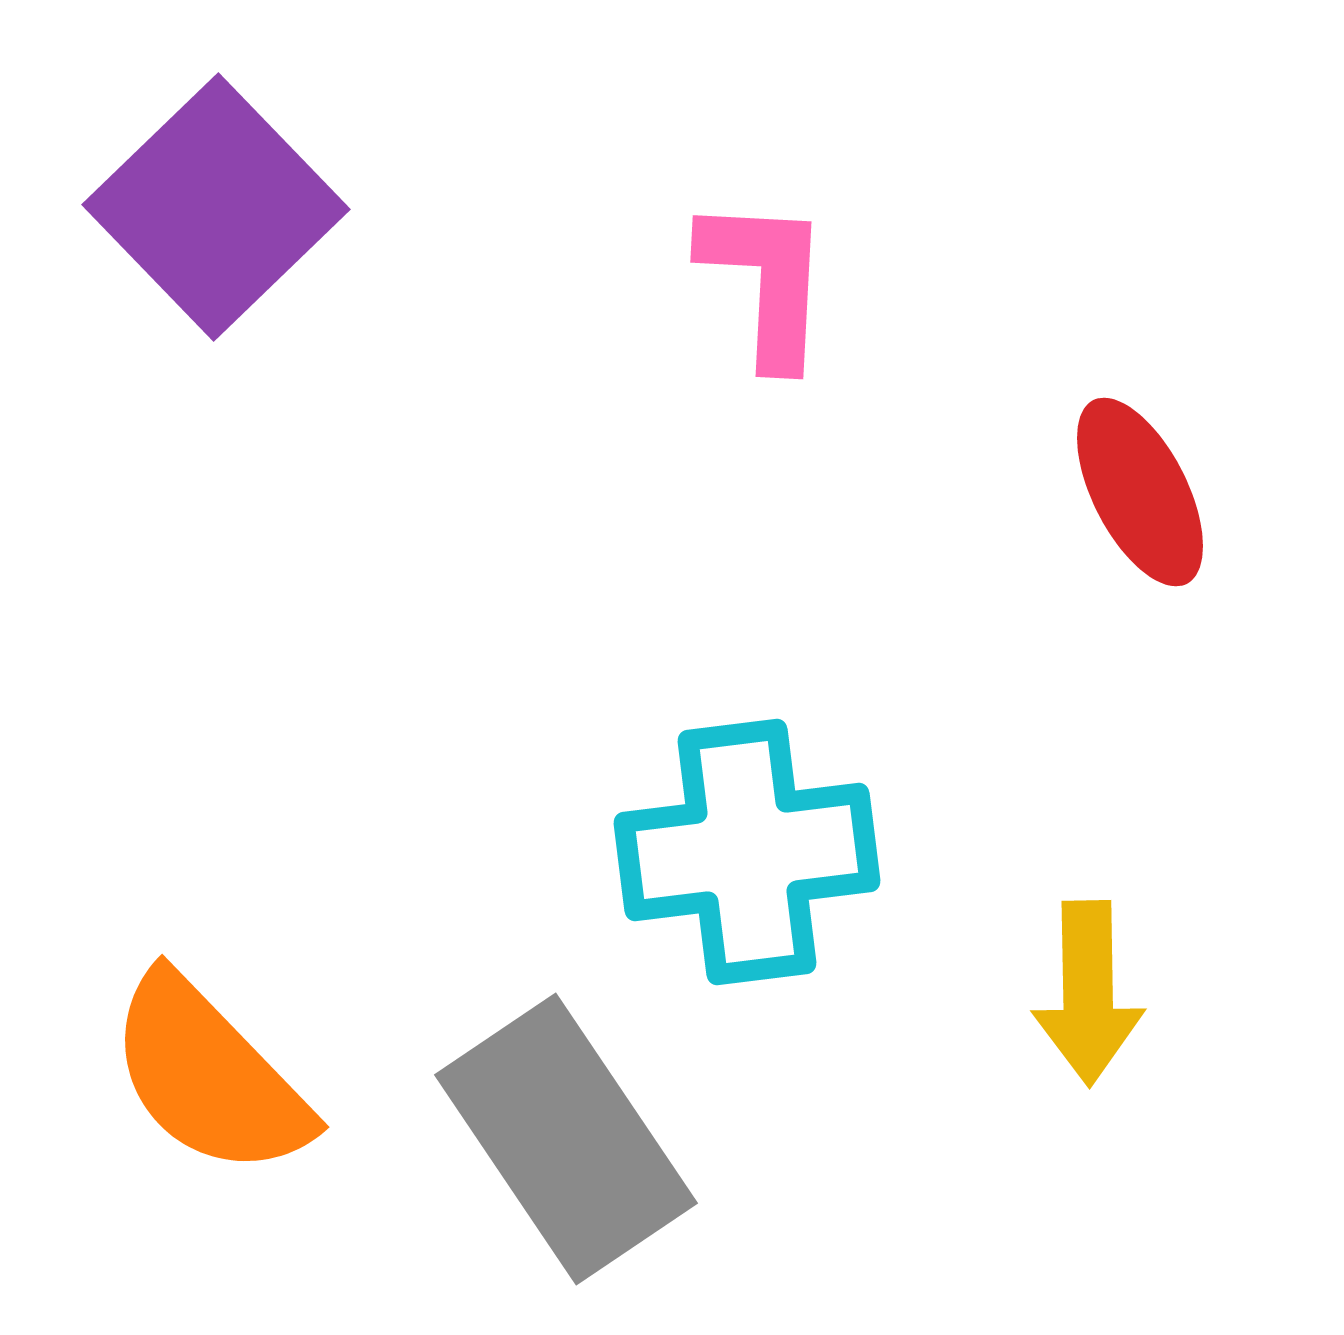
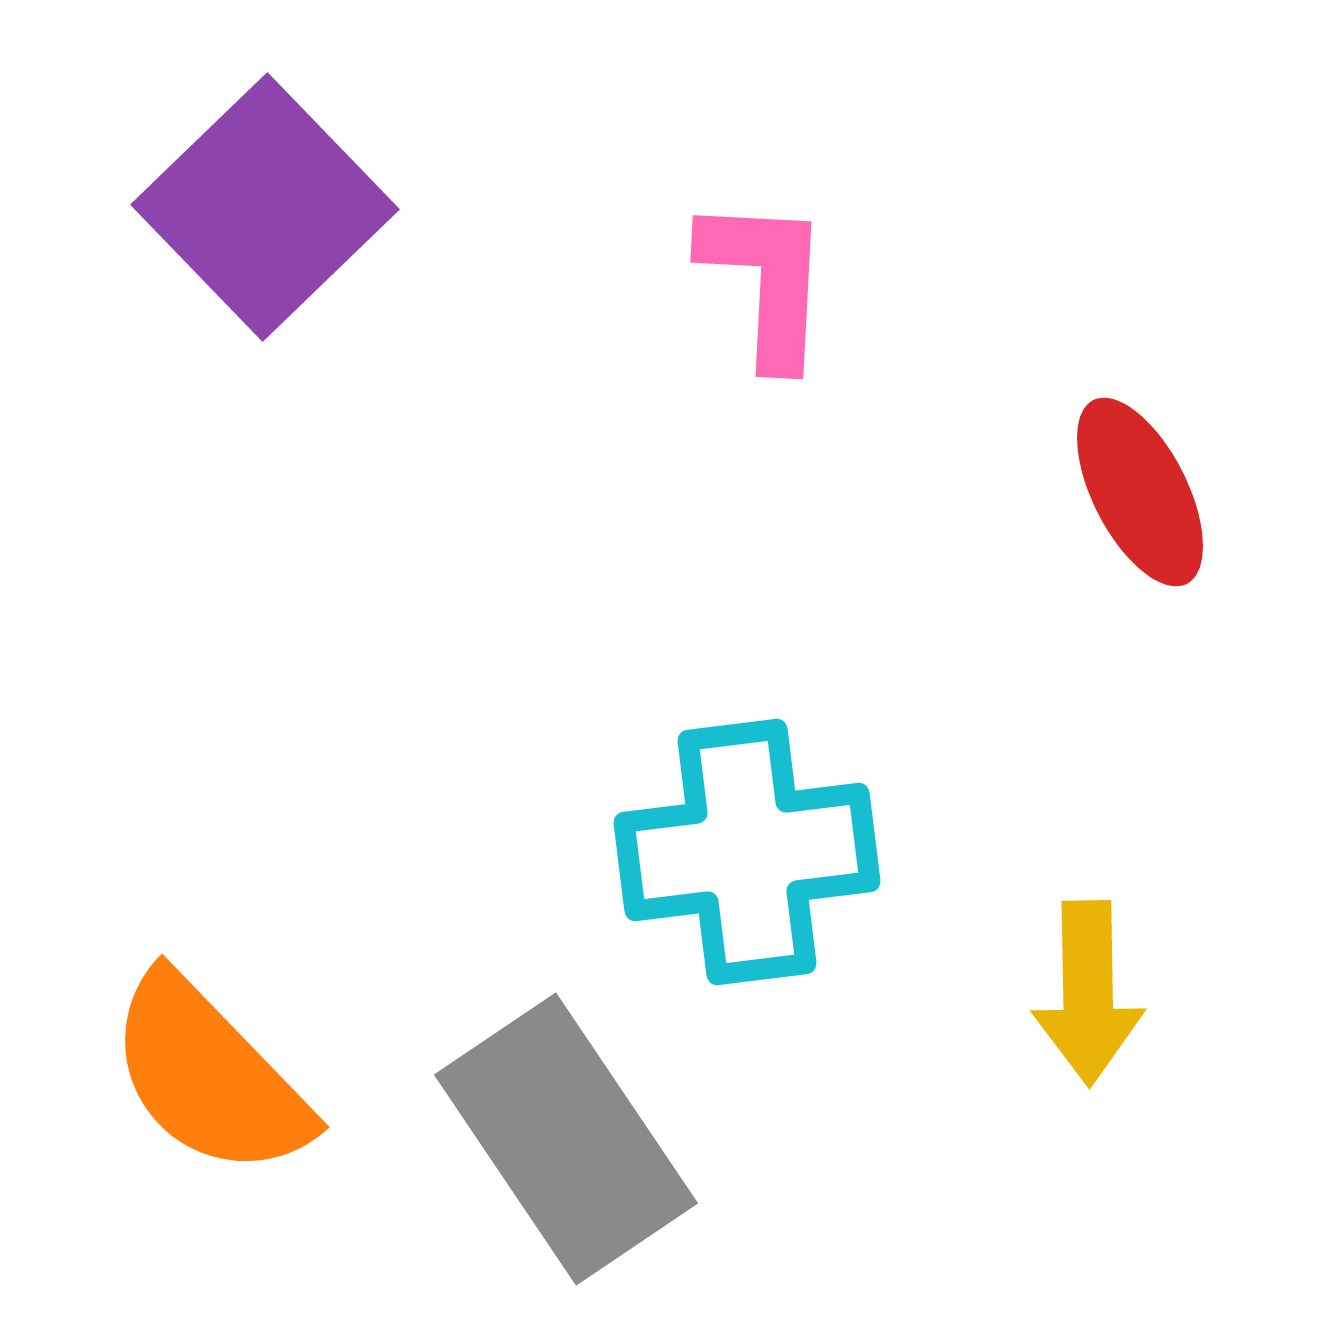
purple square: moved 49 px right
